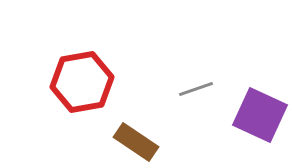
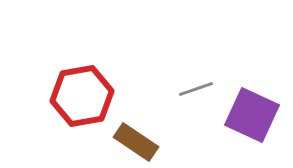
red hexagon: moved 14 px down
purple square: moved 8 px left
